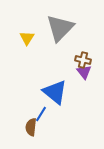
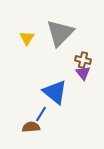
gray triangle: moved 5 px down
purple triangle: moved 1 px left, 1 px down
brown semicircle: rotated 78 degrees clockwise
